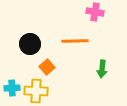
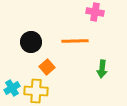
black circle: moved 1 px right, 2 px up
cyan cross: rotated 28 degrees counterclockwise
